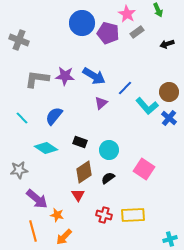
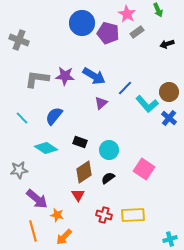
cyan L-shape: moved 2 px up
